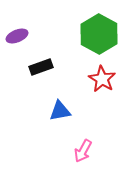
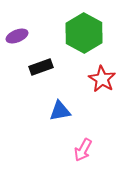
green hexagon: moved 15 px left, 1 px up
pink arrow: moved 1 px up
